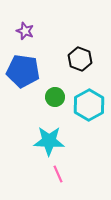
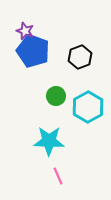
black hexagon: moved 2 px up; rotated 20 degrees clockwise
blue pentagon: moved 10 px right, 20 px up; rotated 12 degrees clockwise
green circle: moved 1 px right, 1 px up
cyan hexagon: moved 1 px left, 2 px down
pink line: moved 2 px down
